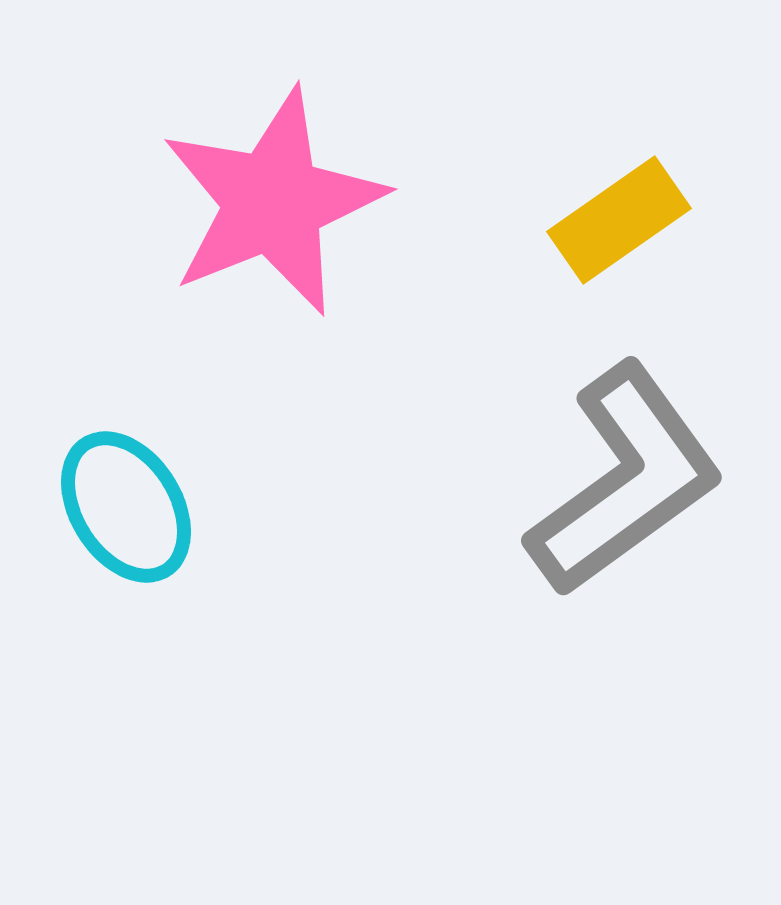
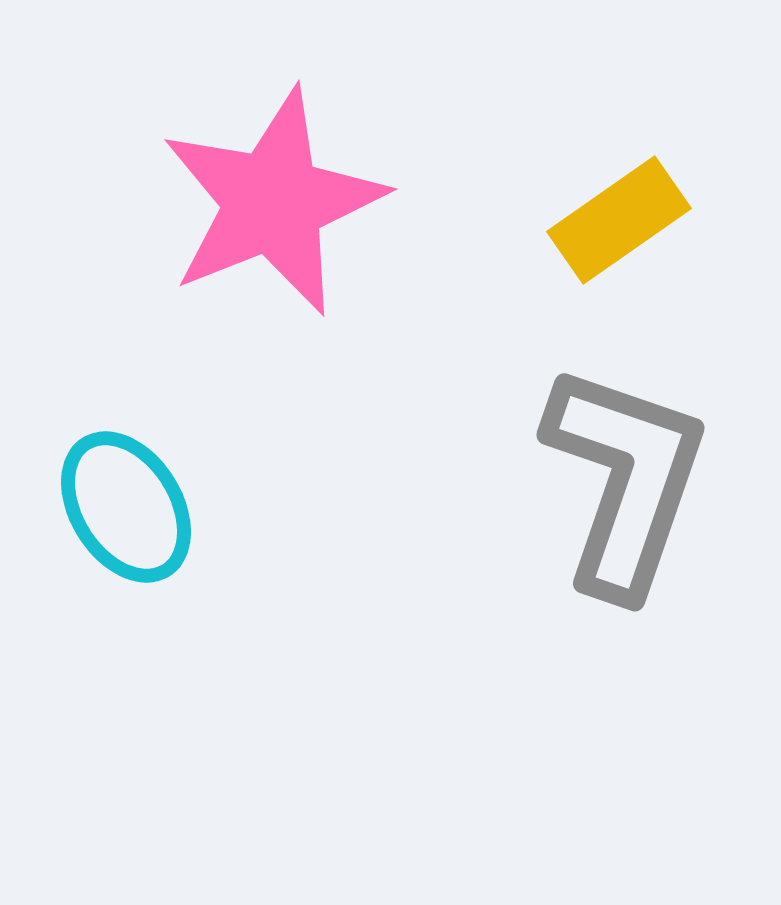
gray L-shape: rotated 35 degrees counterclockwise
